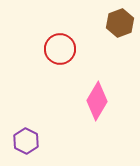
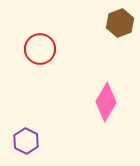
red circle: moved 20 px left
pink diamond: moved 9 px right, 1 px down
